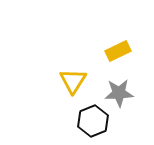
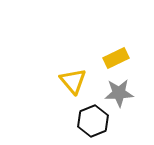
yellow rectangle: moved 2 px left, 7 px down
yellow triangle: rotated 12 degrees counterclockwise
